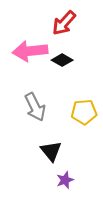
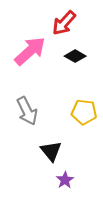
pink arrow: rotated 144 degrees clockwise
black diamond: moved 13 px right, 4 px up
gray arrow: moved 8 px left, 4 px down
yellow pentagon: rotated 10 degrees clockwise
purple star: rotated 12 degrees counterclockwise
